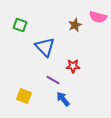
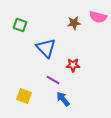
brown star: moved 1 px left, 2 px up; rotated 16 degrees clockwise
blue triangle: moved 1 px right, 1 px down
red star: moved 1 px up
